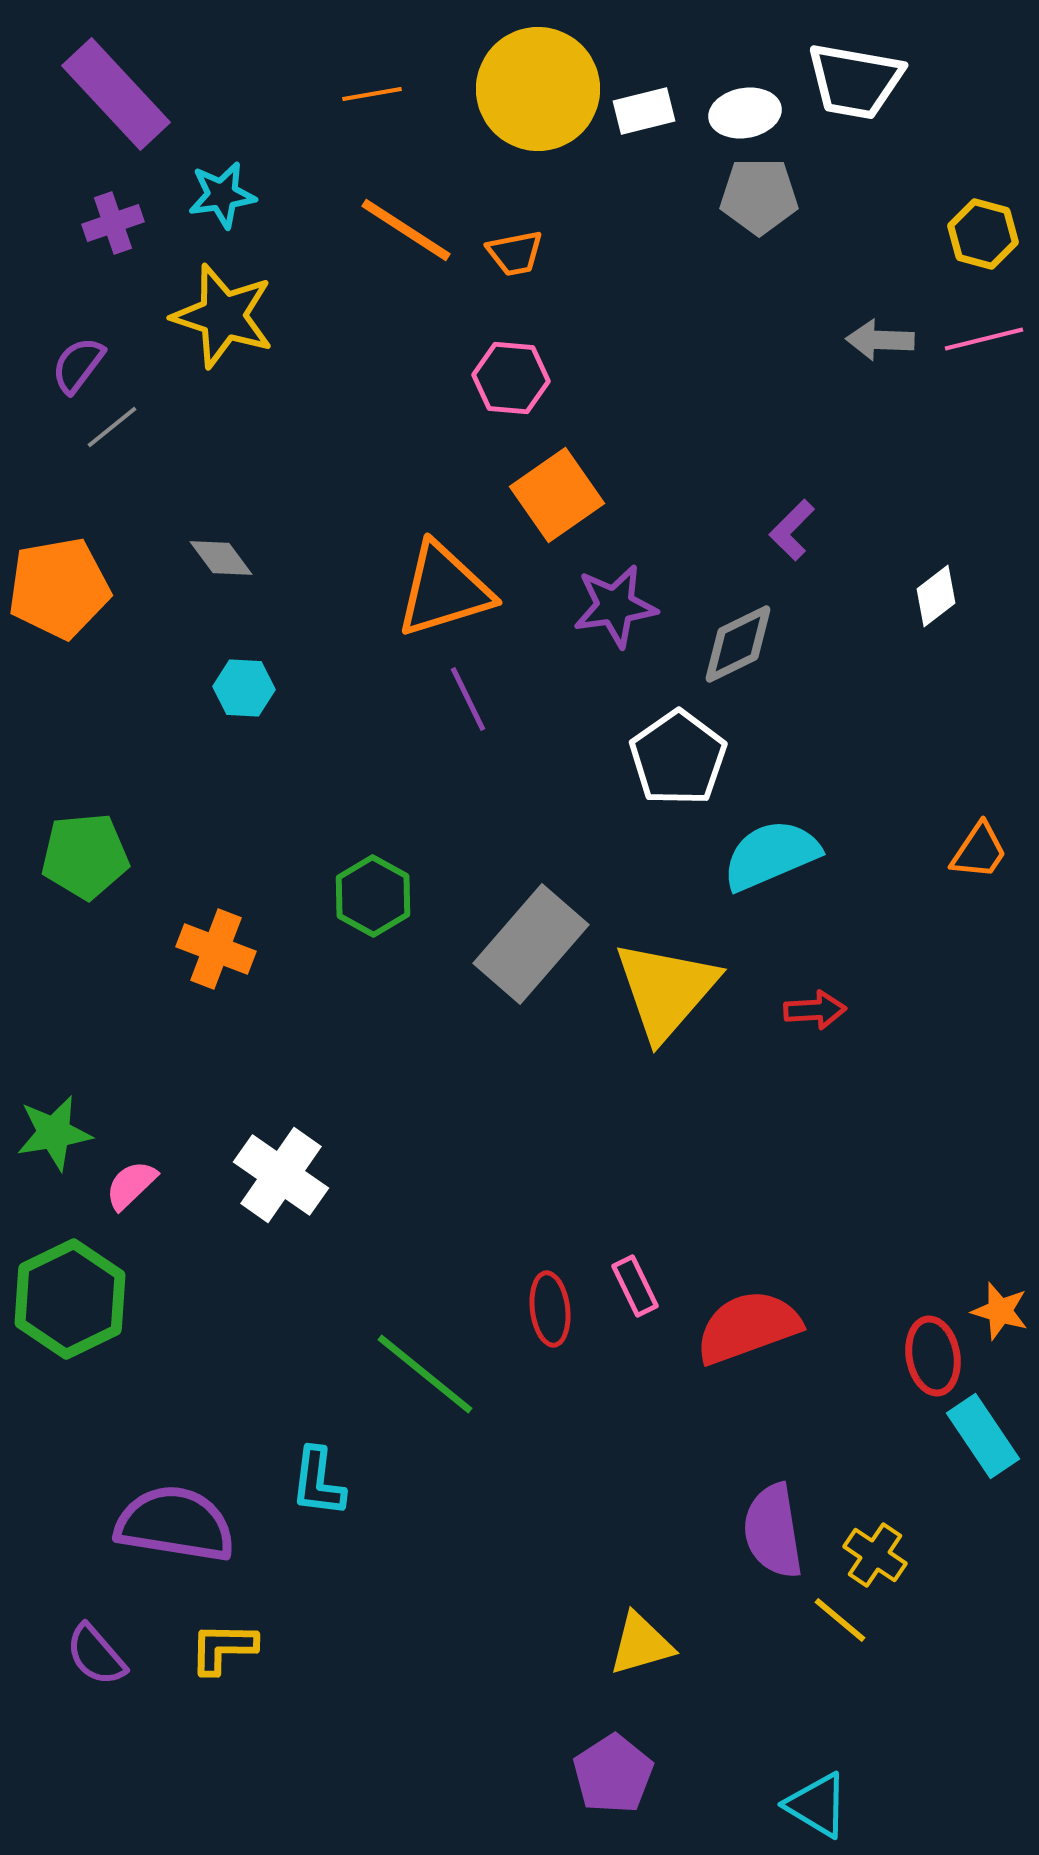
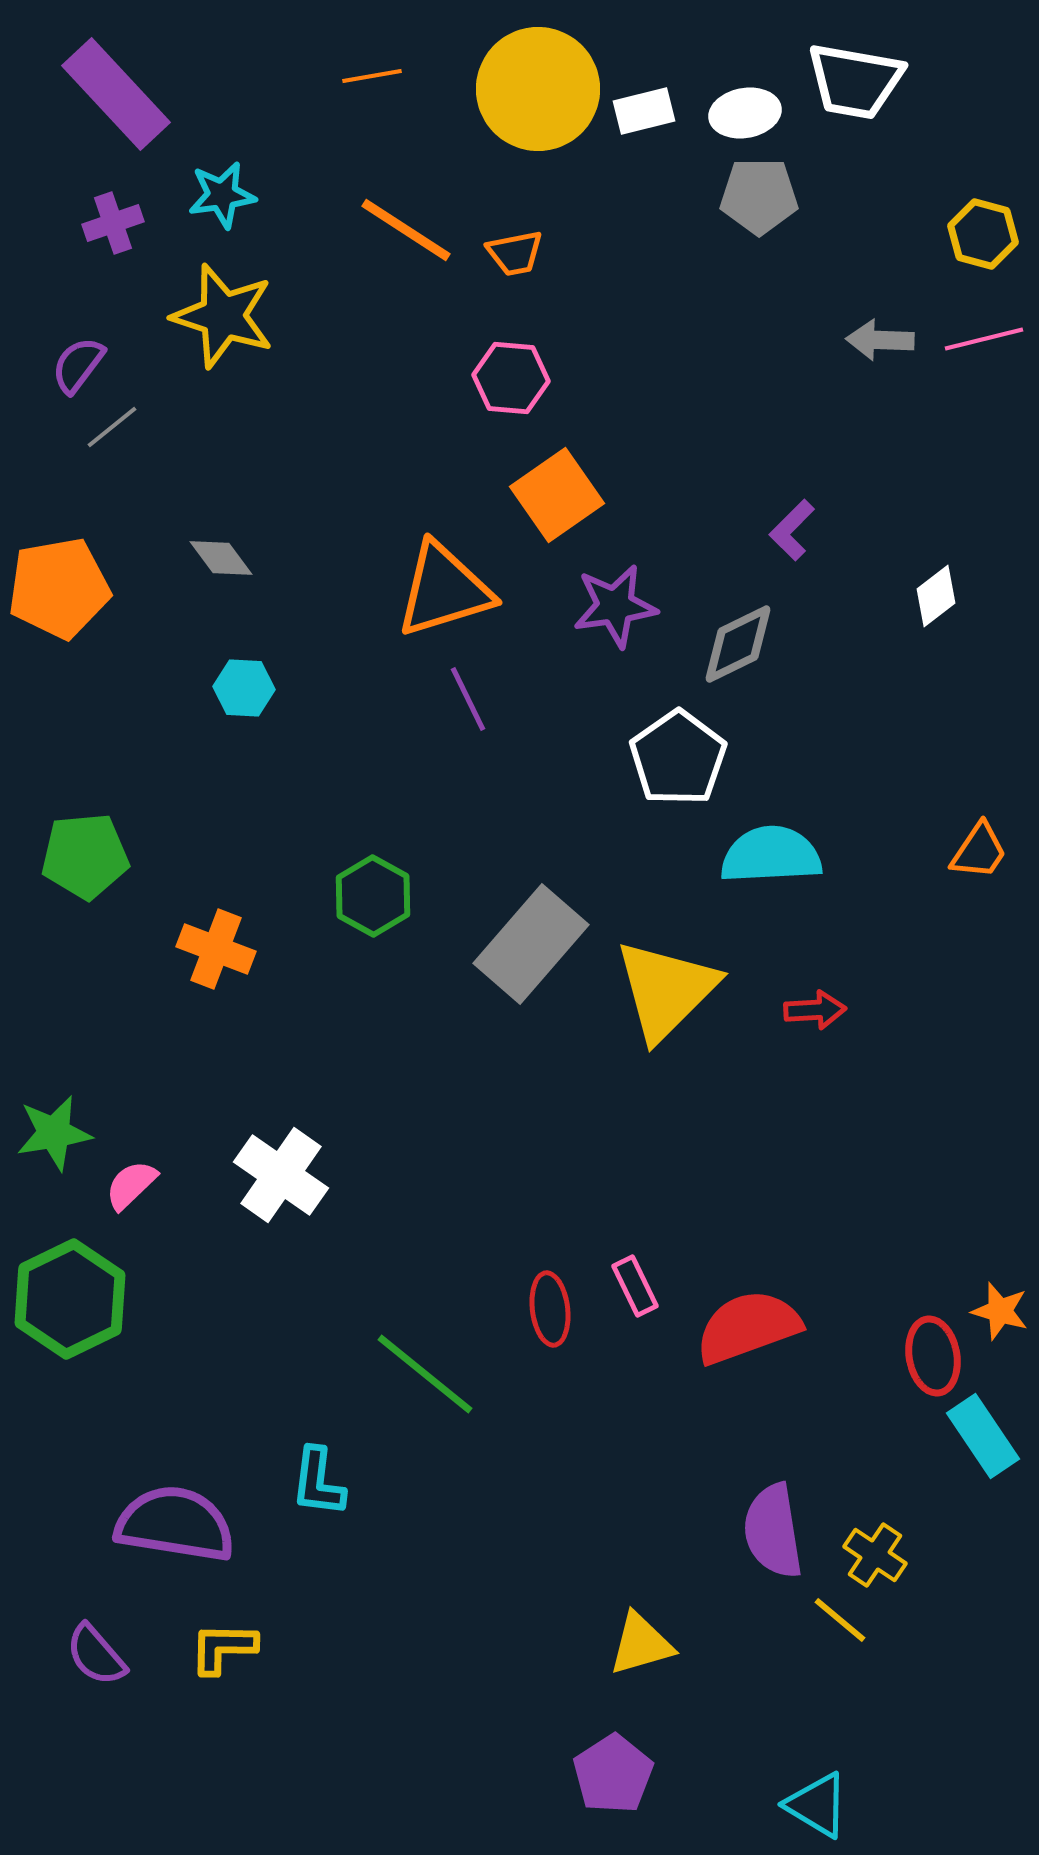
orange line at (372, 94): moved 18 px up
cyan semicircle at (771, 855): rotated 20 degrees clockwise
yellow triangle at (666, 990): rotated 4 degrees clockwise
